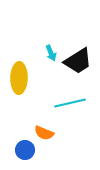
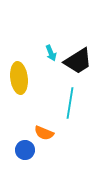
yellow ellipse: rotated 8 degrees counterclockwise
cyan line: rotated 68 degrees counterclockwise
